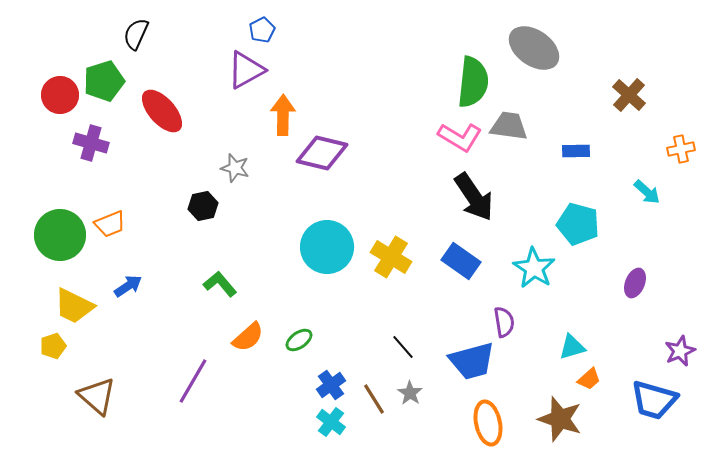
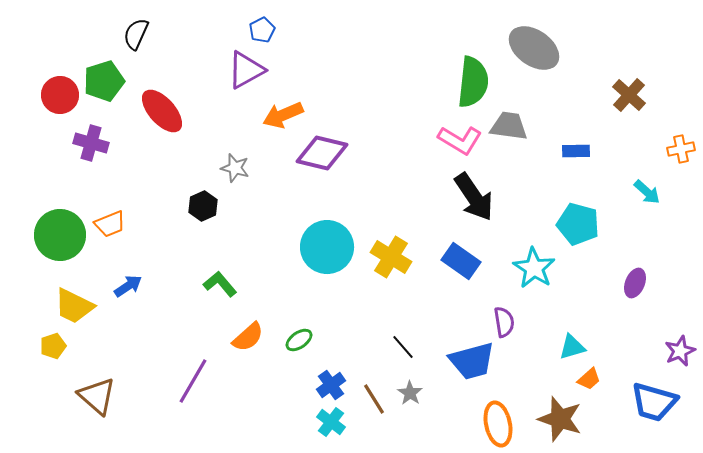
orange arrow at (283, 115): rotated 114 degrees counterclockwise
pink L-shape at (460, 137): moved 3 px down
black hexagon at (203, 206): rotated 12 degrees counterclockwise
blue trapezoid at (654, 400): moved 2 px down
orange ellipse at (488, 423): moved 10 px right, 1 px down
